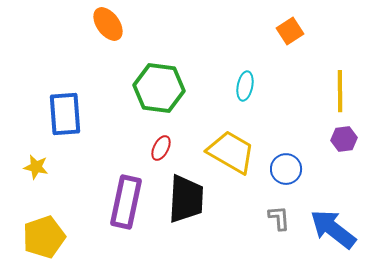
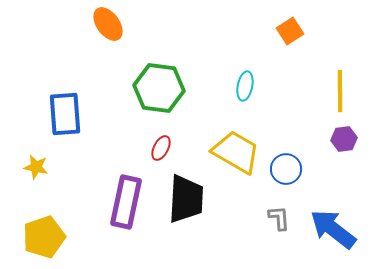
yellow trapezoid: moved 5 px right
